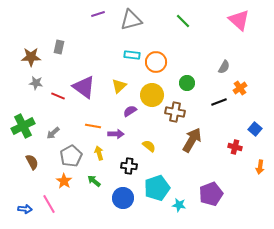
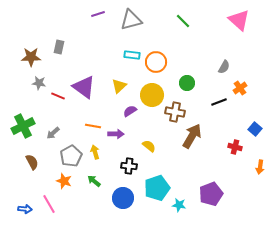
gray star: moved 3 px right
brown arrow: moved 4 px up
yellow arrow: moved 4 px left, 1 px up
orange star: rotated 14 degrees counterclockwise
